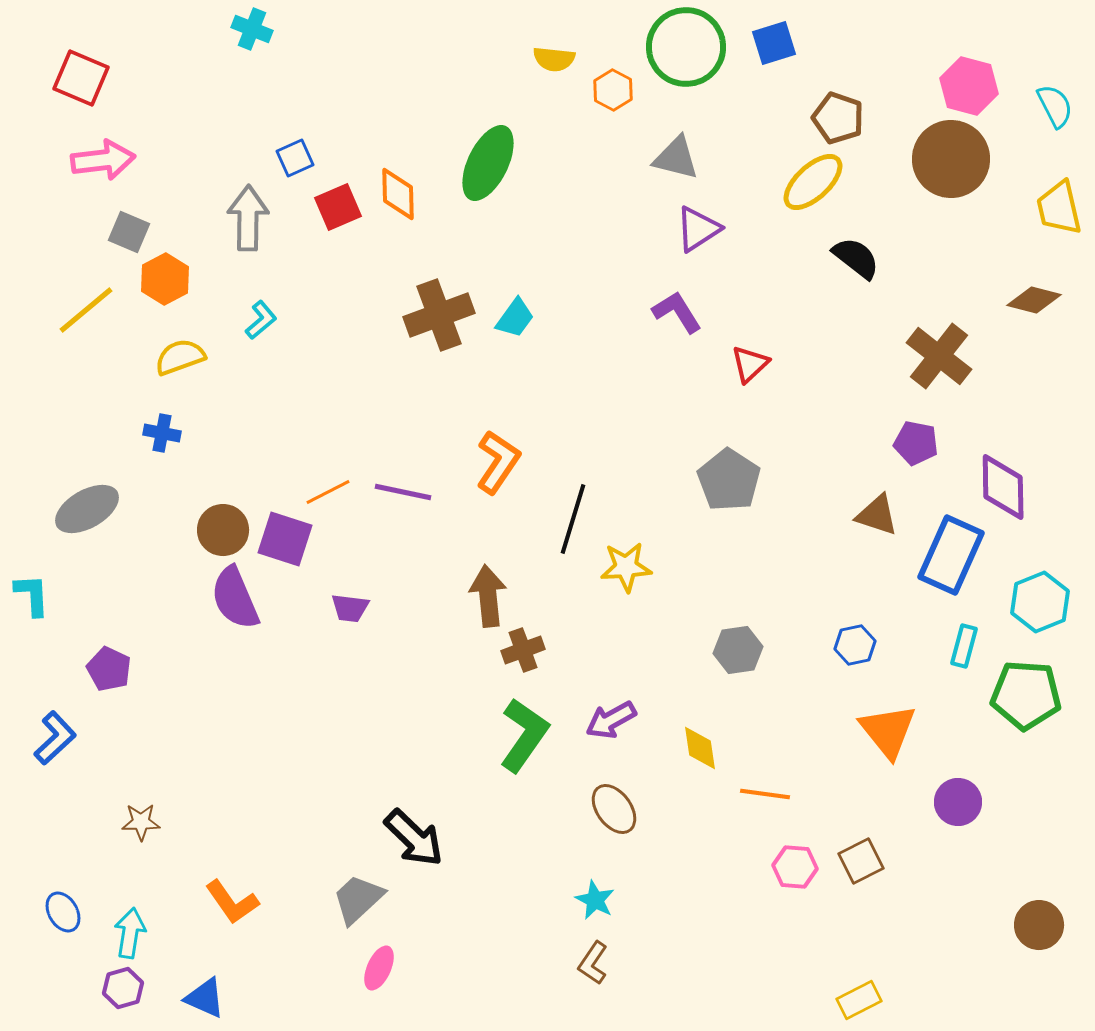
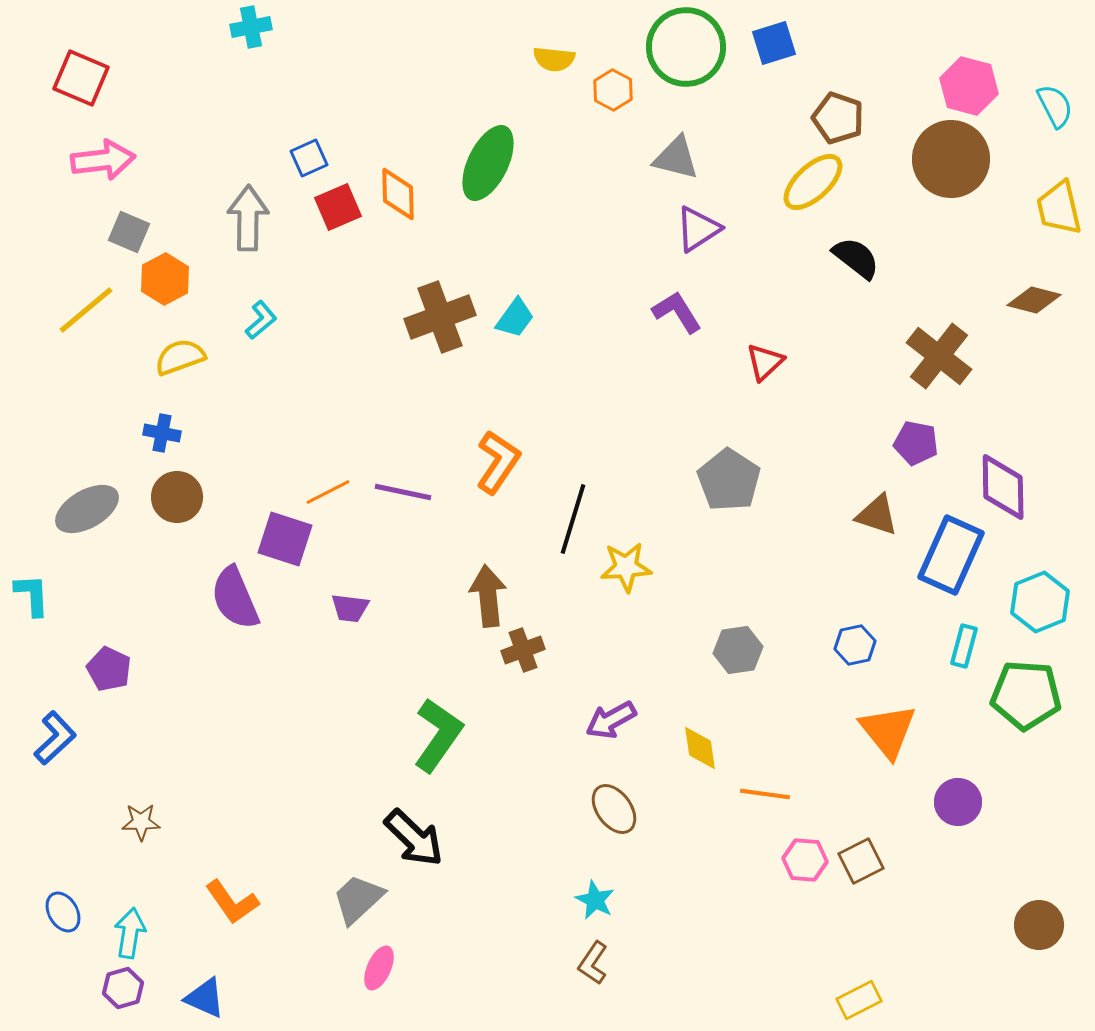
cyan cross at (252, 29): moved 1 px left, 2 px up; rotated 33 degrees counterclockwise
blue square at (295, 158): moved 14 px right
brown cross at (439, 315): moved 1 px right, 2 px down
red triangle at (750, 364): moved 15 px right, 2 px up
brown circle at (223, 530): moved 46 px left, 33 px up
green L-shape at (524, 735): moved 86 px left
pink hexagon at (795, 867): moved 10 px right, 7 px up
